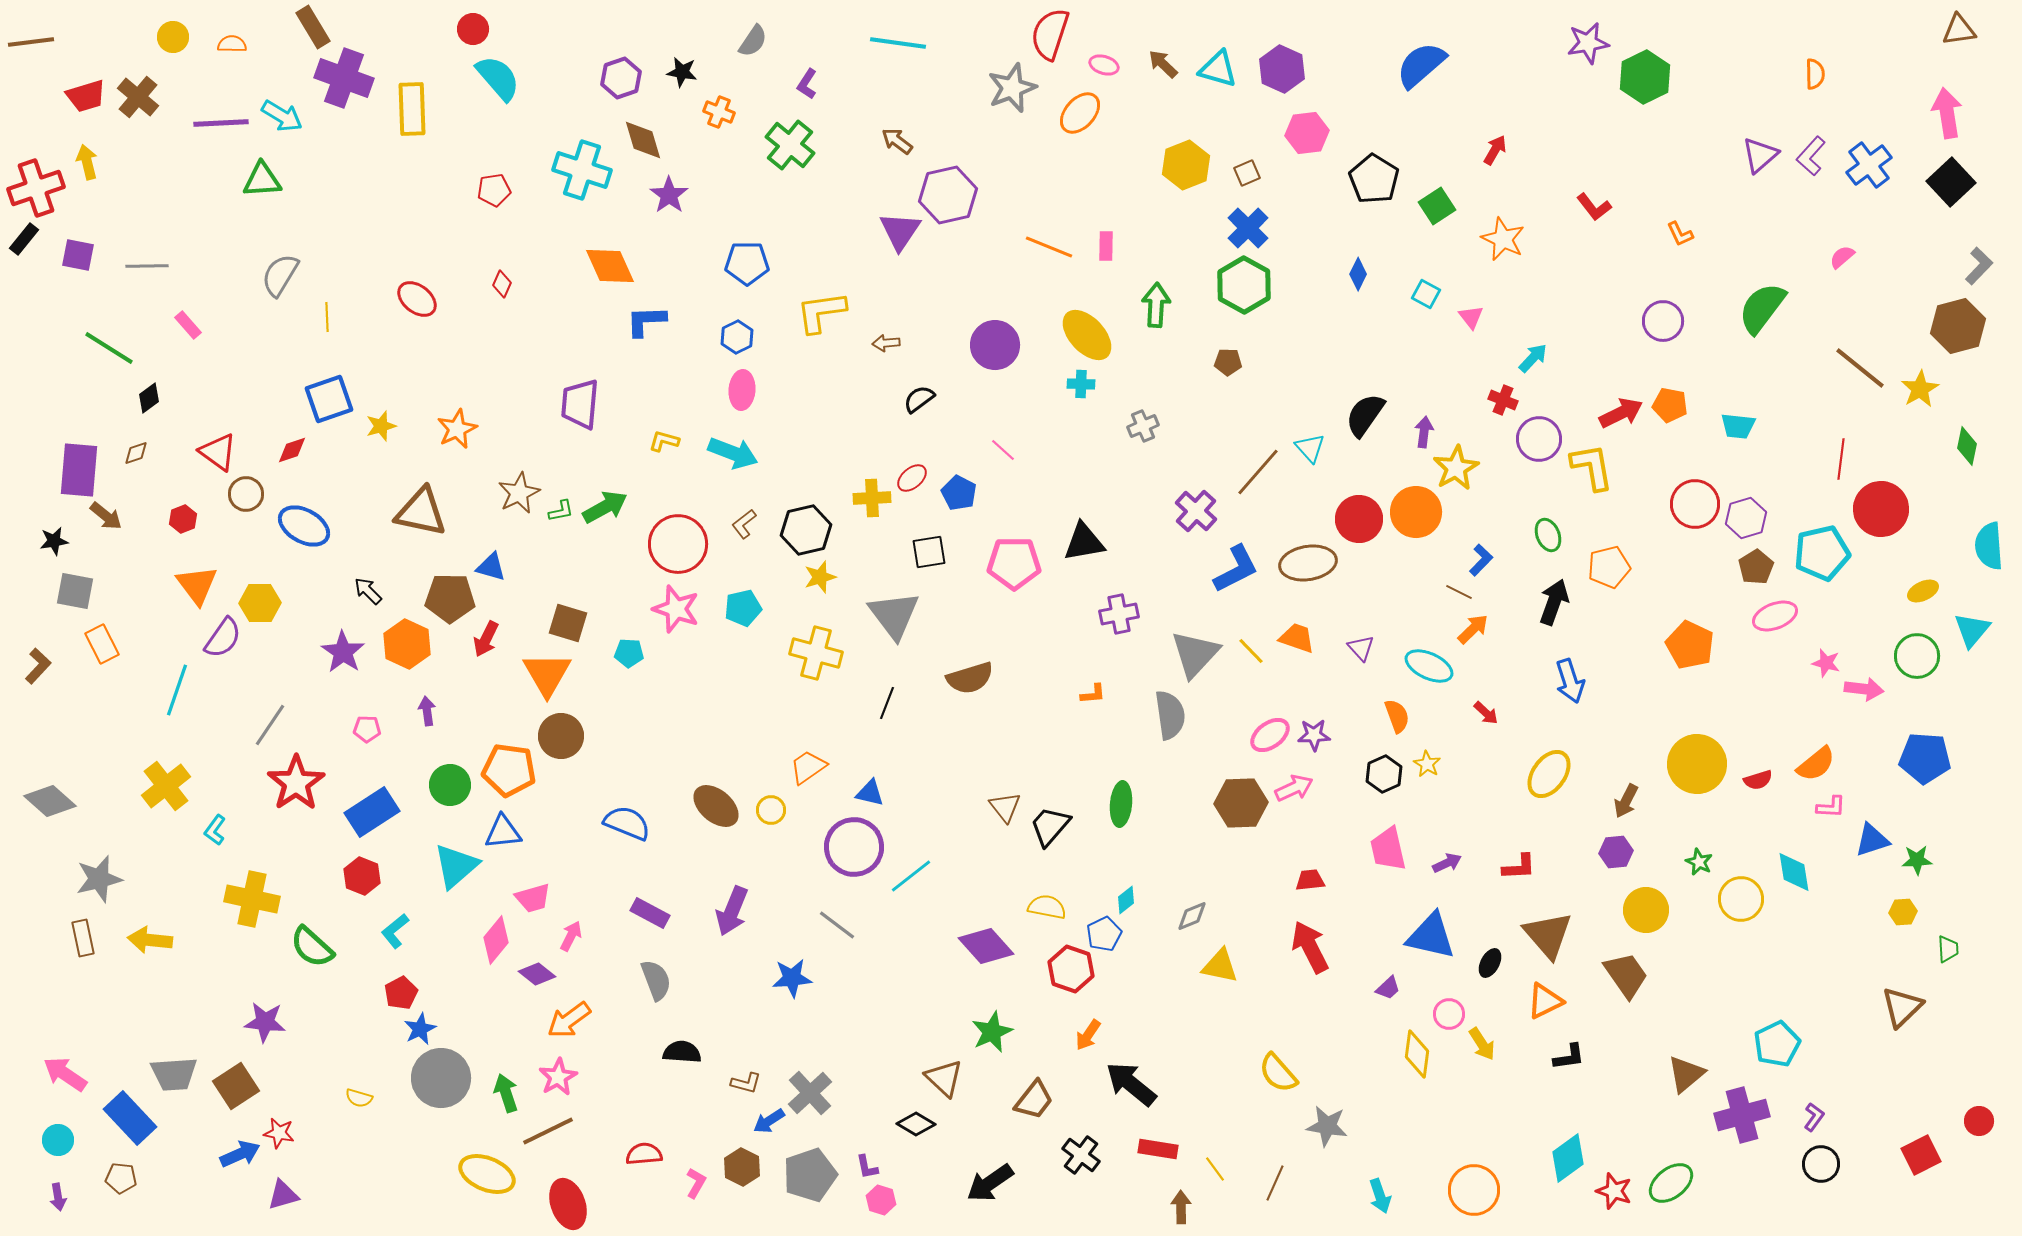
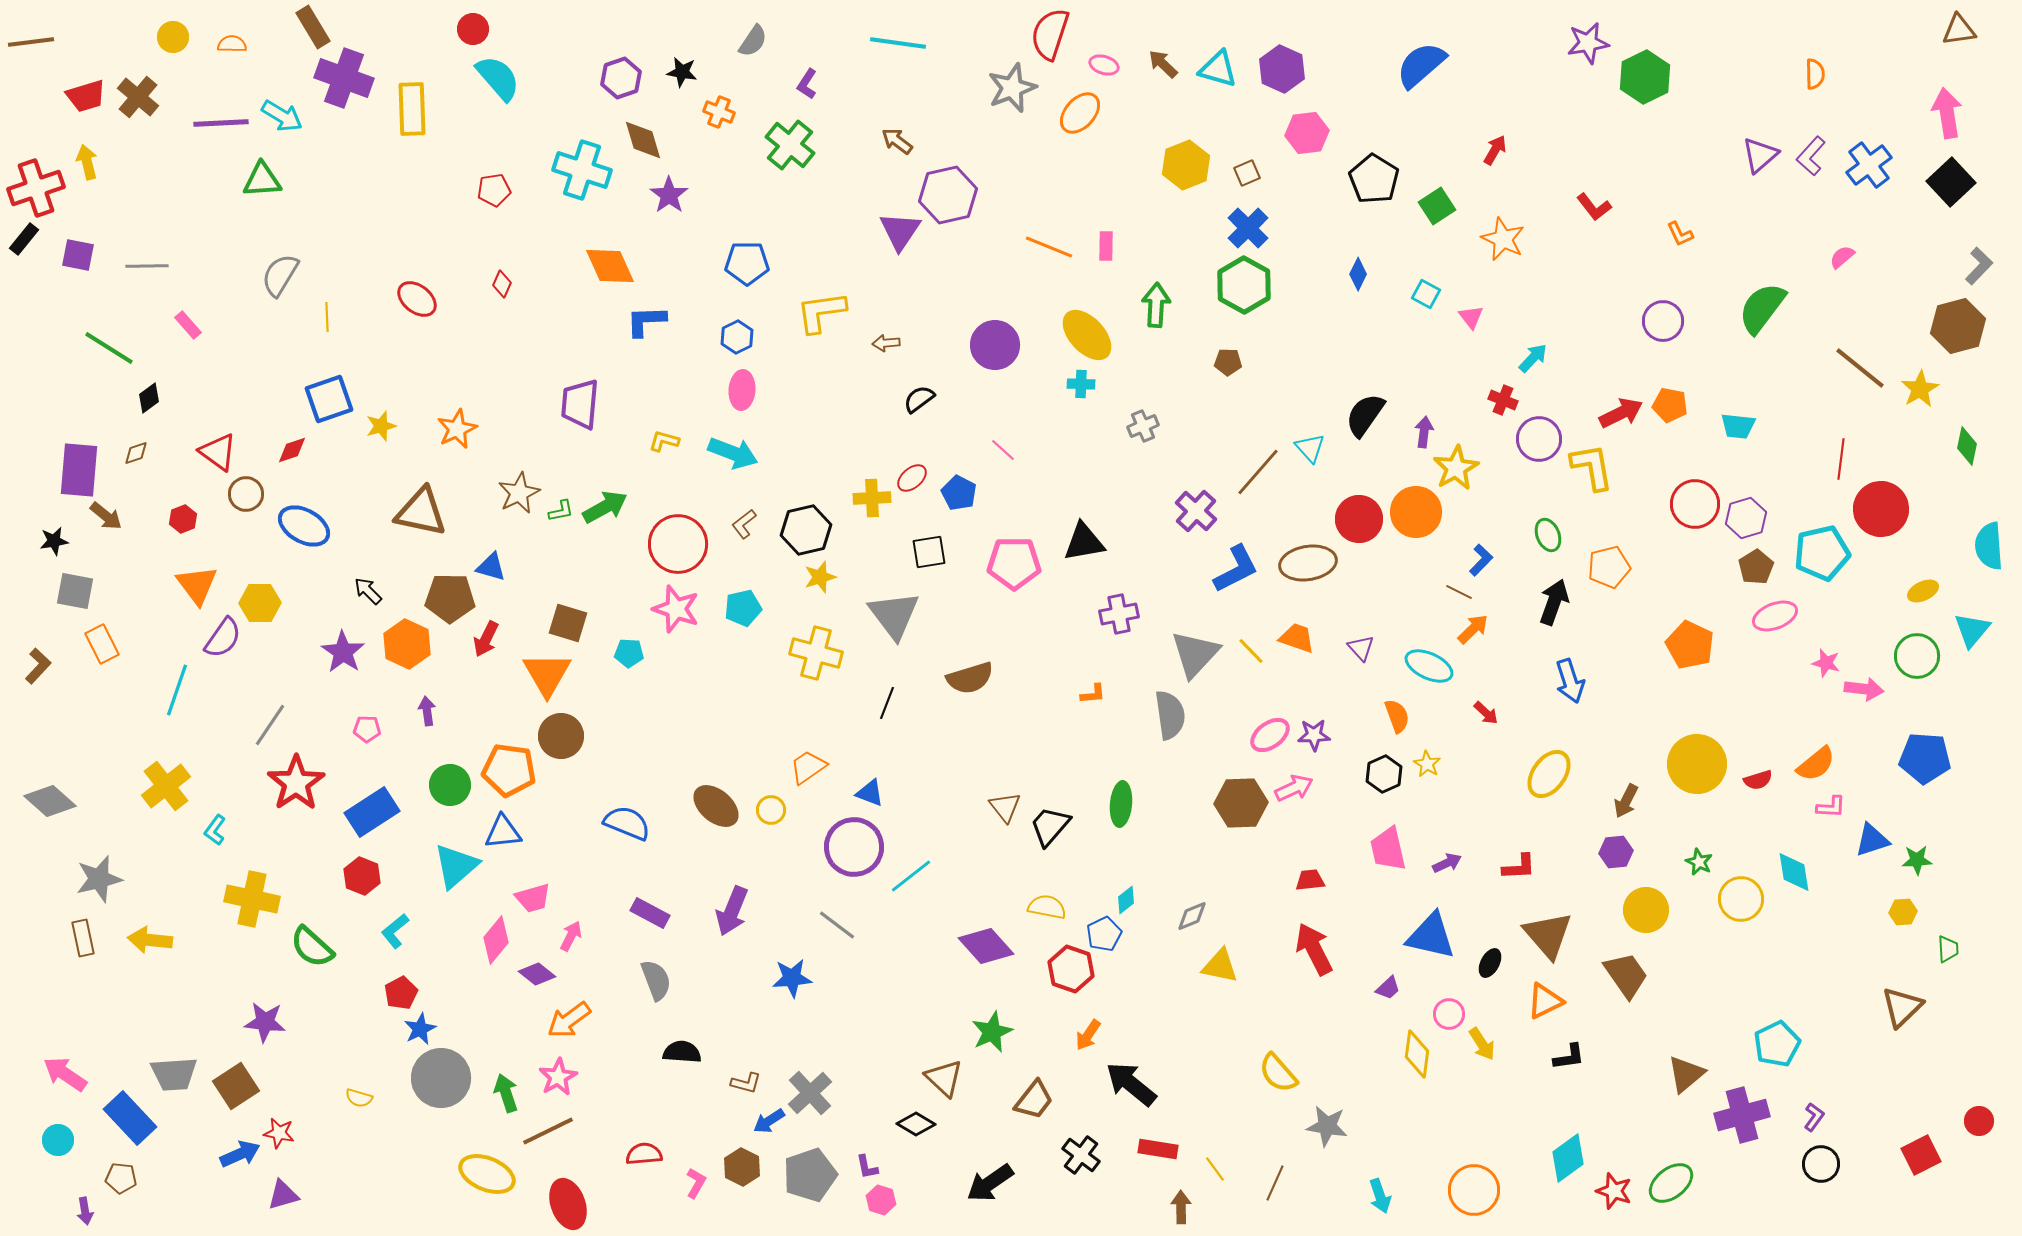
blue triangle at (870, 793): rotated 8 degrees clockwise
red arrow at (1310, 947): moved 4 px right, 2 px down
purple arrow at (58, 1197): moved 27 px right, 14 px down
